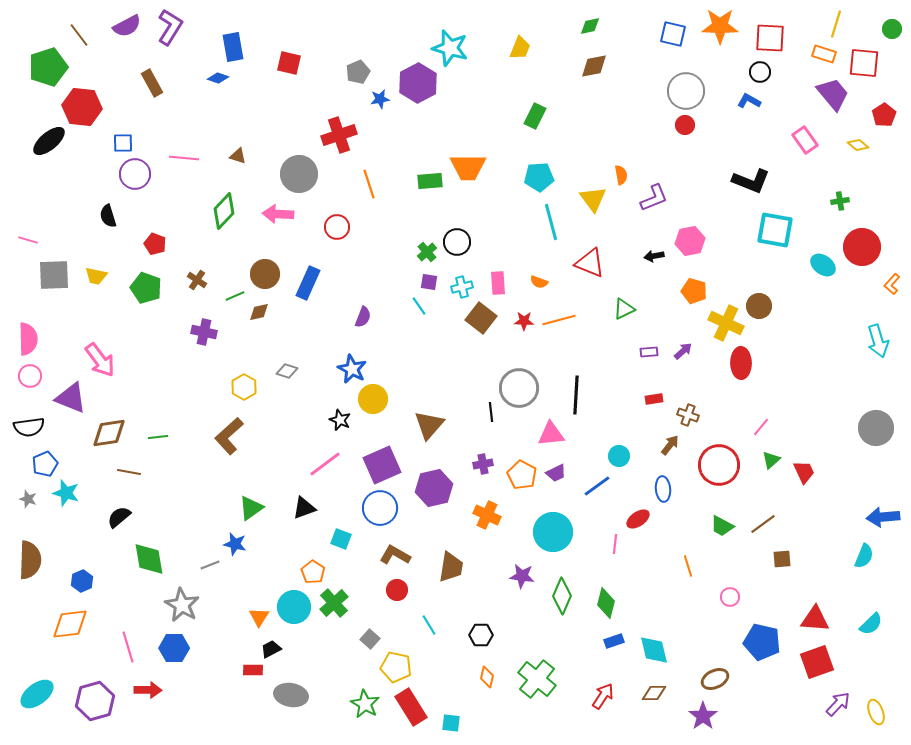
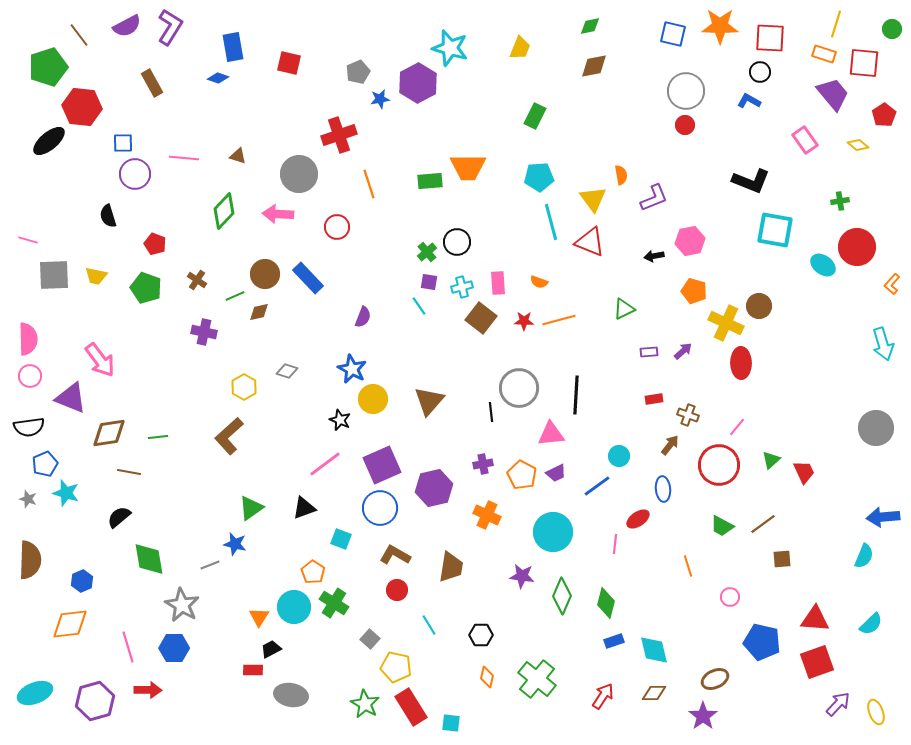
red circle at (862, 247): moved 5 px left
red triangle at (590, 263): moved 21 px up
blue rectangle at (308, 283): moved 5 px up; rotated 68 degrees counterclockwise
cyan arrow at (878, 341): moved 5 px right, 3 px down
brown triangle at (429, 425): moved 24 px up
pink line at (761, 427): moved 24 px left
green cross at (334, 603): rotated 16 degrees counterclockwise
cyan ellipse at (37, 694): moved 2 px left, 1 px up; rotated 16 degrees clockwise
